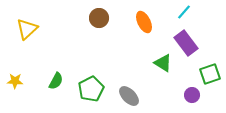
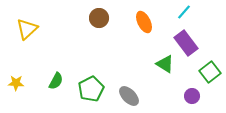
green triangle: moved 2 px right, 1 px down
green square: moved 2 px up; rotated 20 degrees counterclockwise
yellow star: moved 1 px right, 2 px down
purple circle: moved 1 px down
